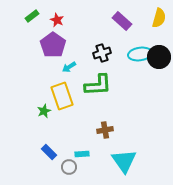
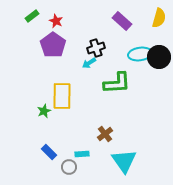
red star: moved 1 px left, 1 px down
black cross: moved 6 px left, 5 px up
cyan arrow: moved 20 px right, 4 px up
green L-shape: moved 19 px right, 2 px up
yellow rectangle: rotated 20 degrees clockwise
brown cross: moved 4 px down; rotated 28 degrees counterclockwise
